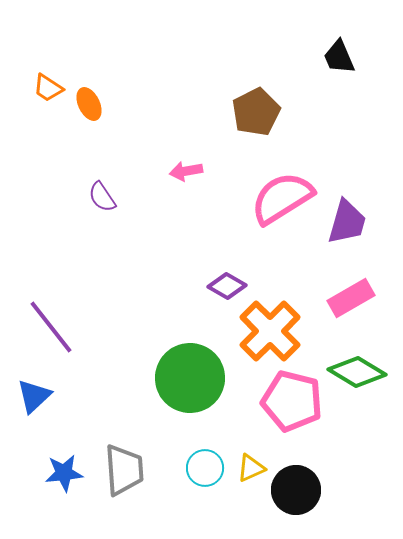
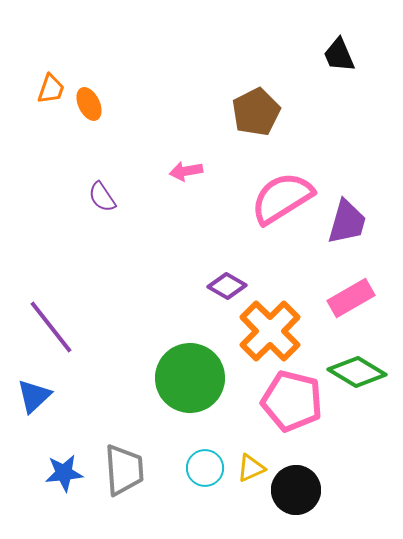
black trapezoid: moved 2 px up
orange trapezoid: moved 3 px right, 1 px down; rotated 104 degrees counterclockwise
